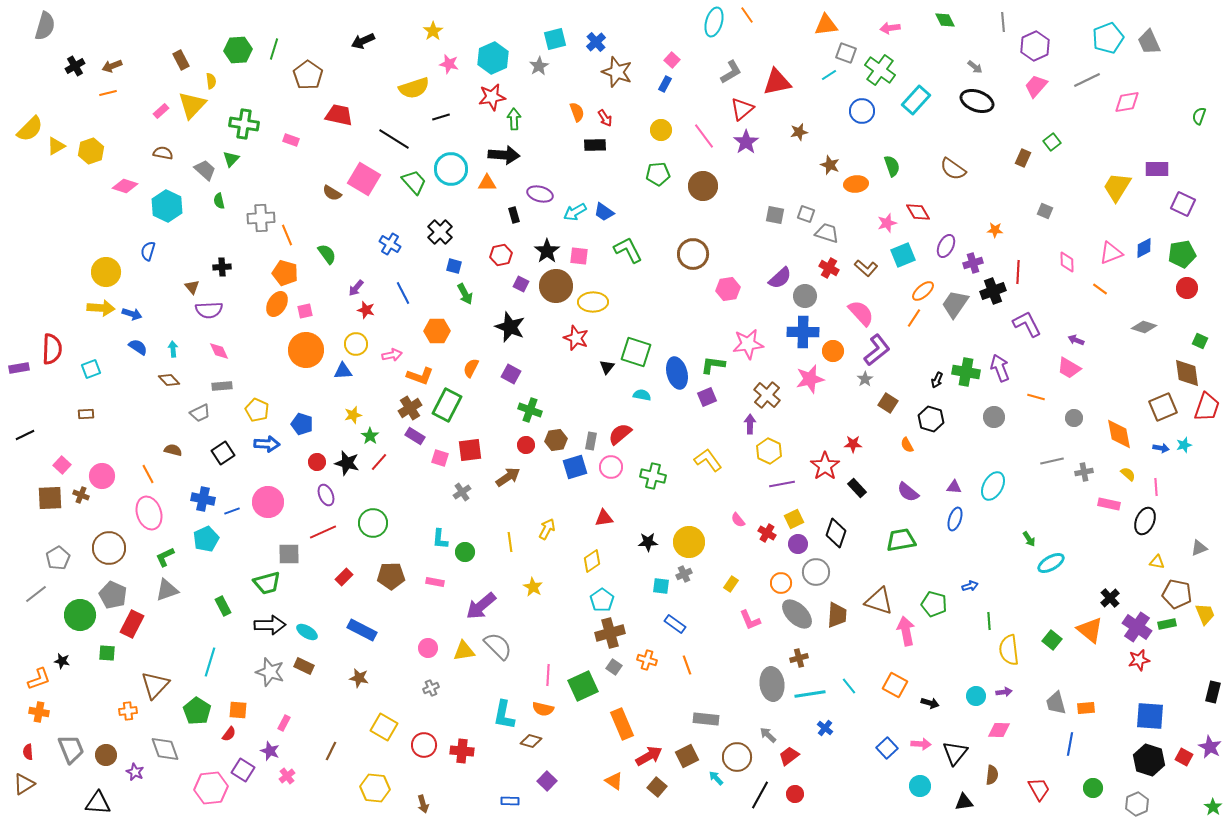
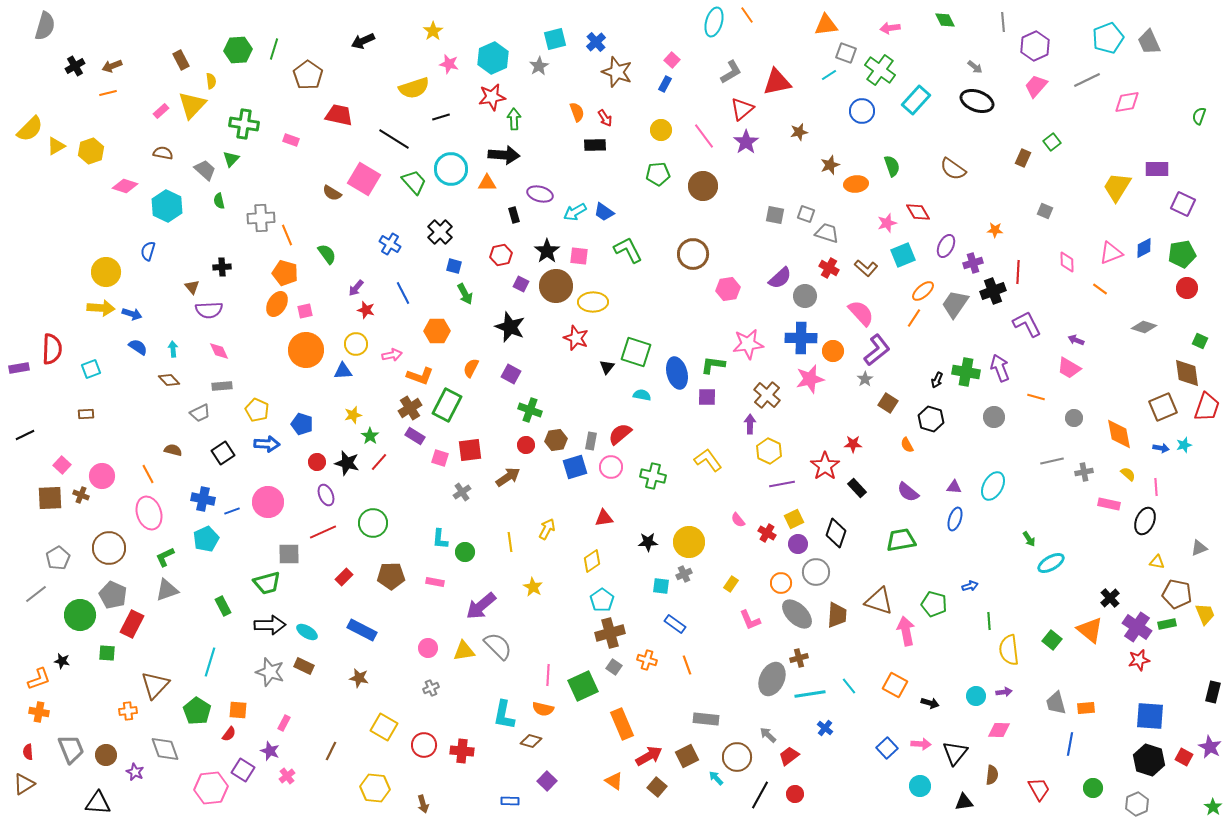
brown star at (830, 165): rotated 30 degrees clockwise
blue cross at (803, 332): moved 2 px left, 6 px down
purple square at (707, 397): rotated 24 degrees clockwise
gray ellipse at (772, 684): moved 5 px up; rotated 32 degrees clockwise
